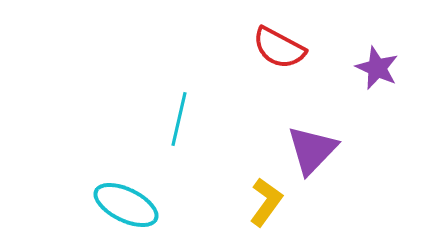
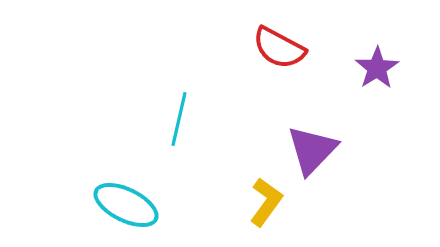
purple star: rotated 15 degrees clockwise
